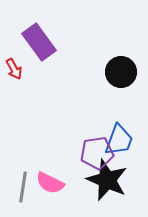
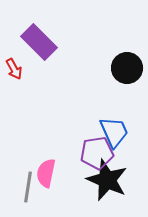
purple rectangle: rotated 9 degrees counterclockwise
black circle: moved 6 px right, 4 px up
blue trapezoid: moved 5 px left, 8 px up; rotated 44 degrees counterclockwise
pink semicircle: moved 4 px left, 10 px up; rotated 76 degrees clockwise
gray line: moved 5 px right
